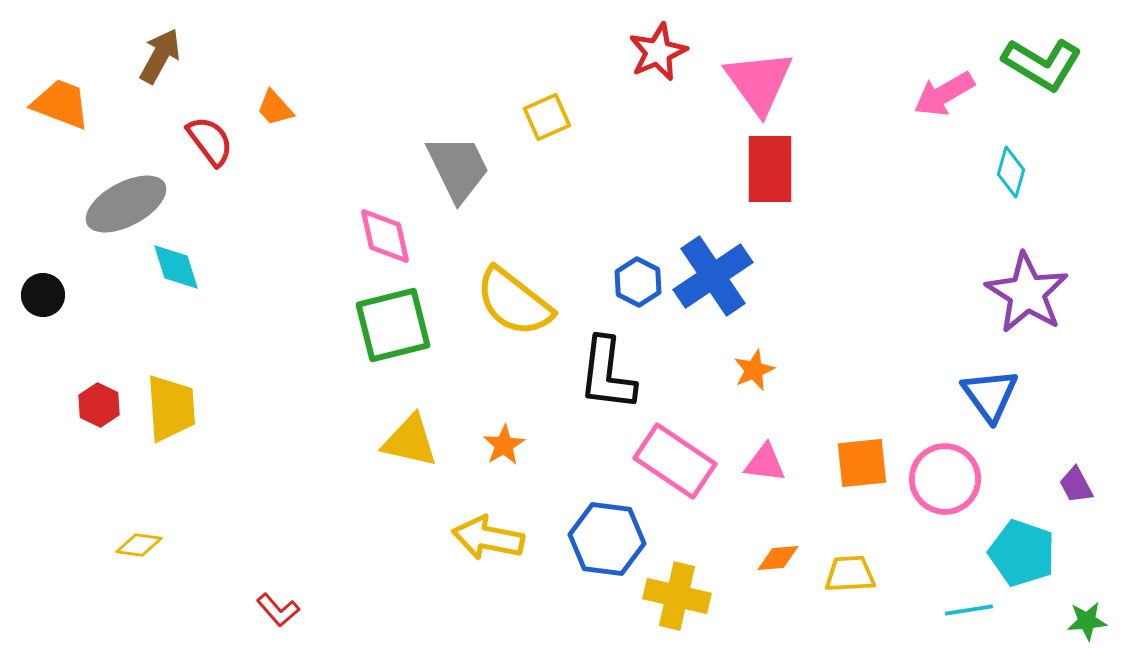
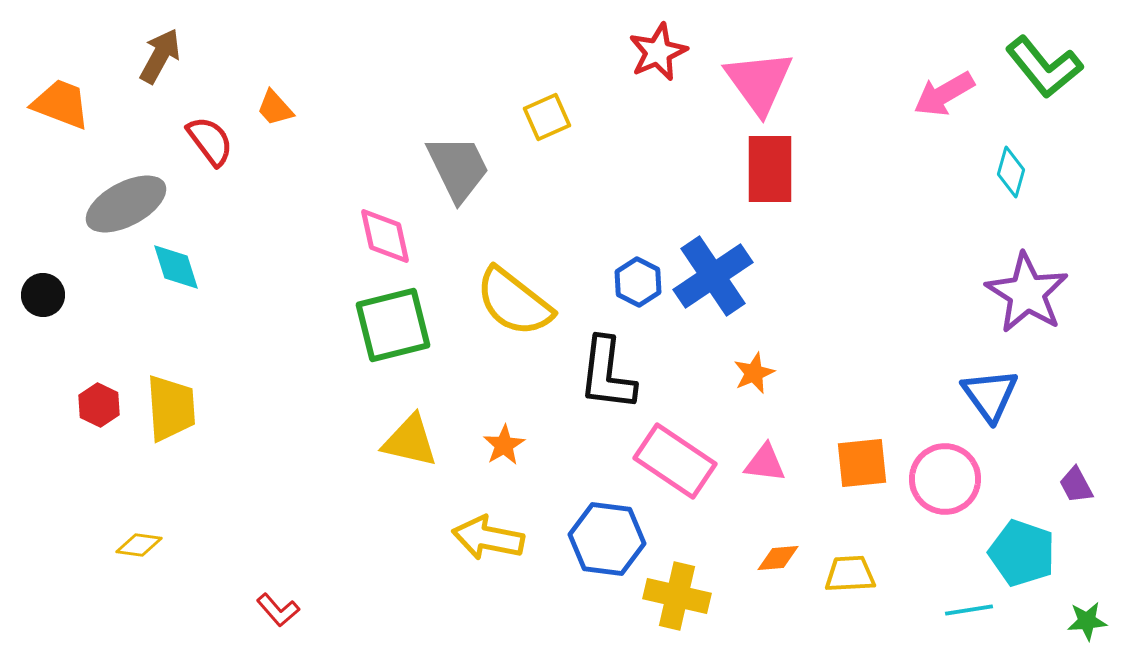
green L-shape at (1042, 64): moved 2 px right, 3 px down; rotated 20 degrees clockwise
orange star at (754, 370): moved 3 px down
